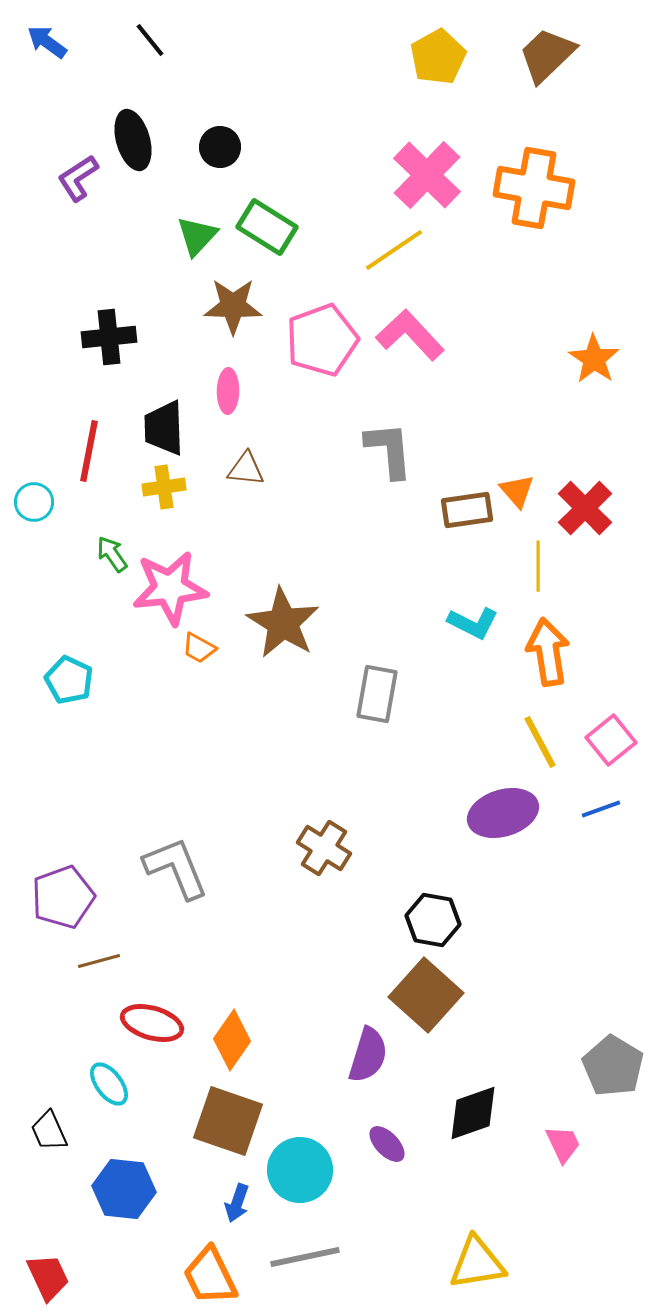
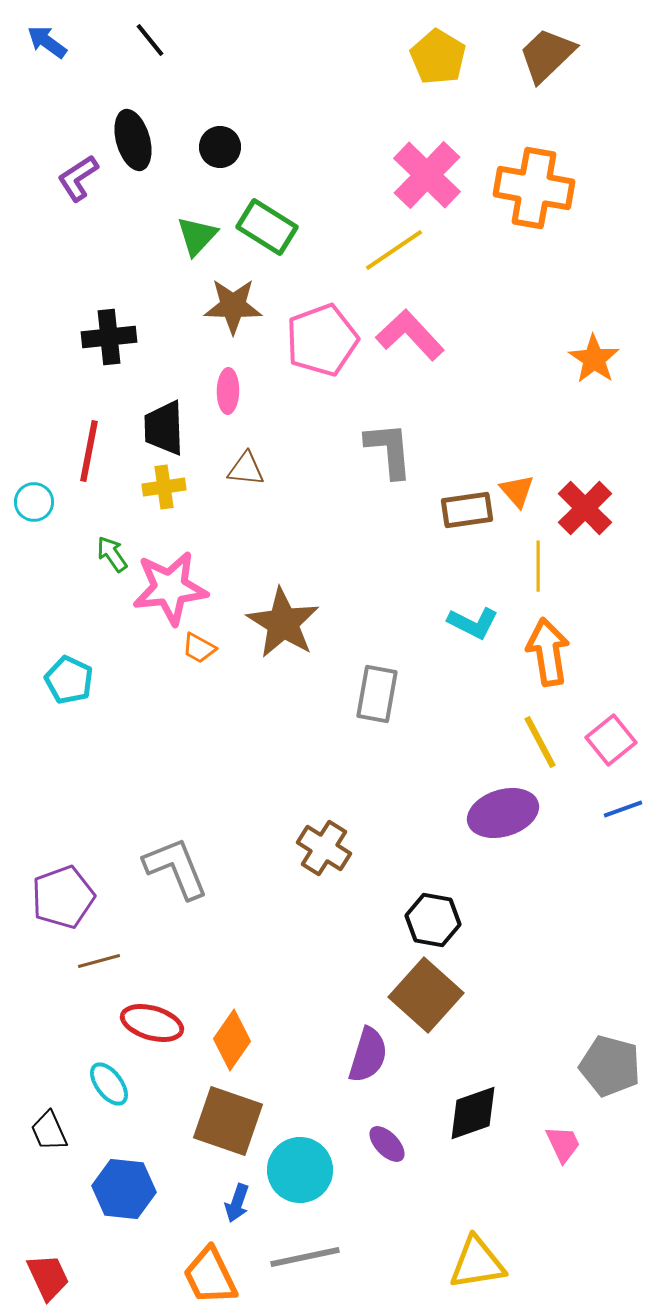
yellow pentagon at (438, 57): rotated 12 degrees counterclockwise
blue line at (601, 809): moved 22 px right
gray pentagon at (613, 1066): moved 3 px left; rotated 16 degrees counterclockwise
